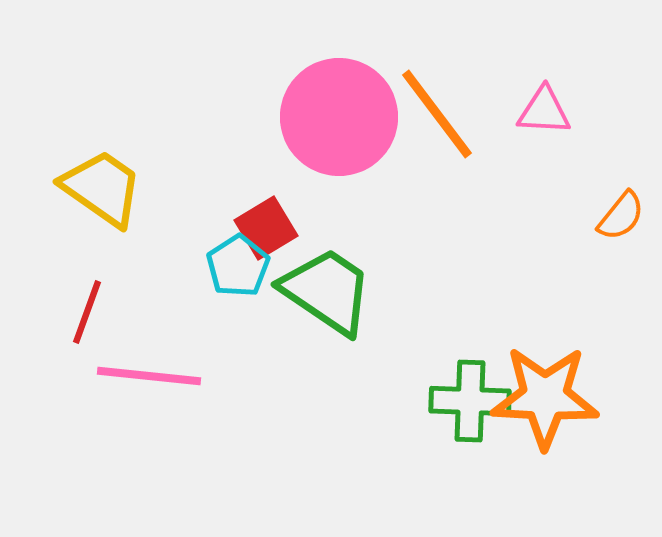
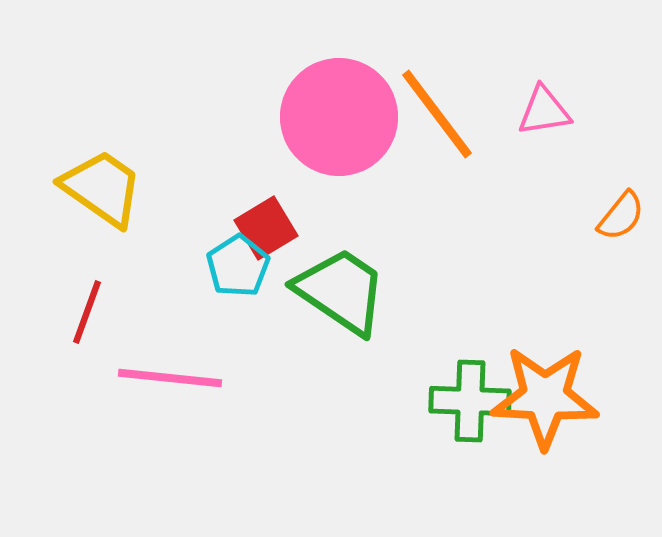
pink triangle: rotated 12 degrees counterclockwise
green trapezoid: moved 14 px right
pink line: moved 21 px right, 2 px down
